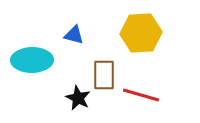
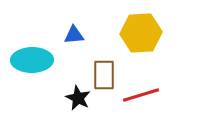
blue triangle: rotated 20 degrees counterclockwise
red line: rotated 33 degrees counterclockwise
